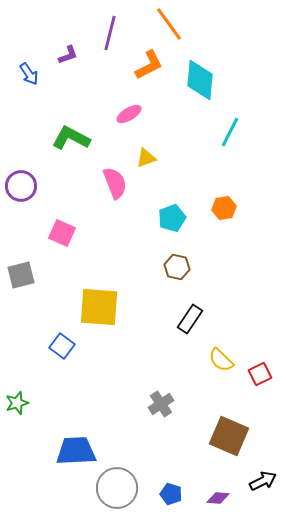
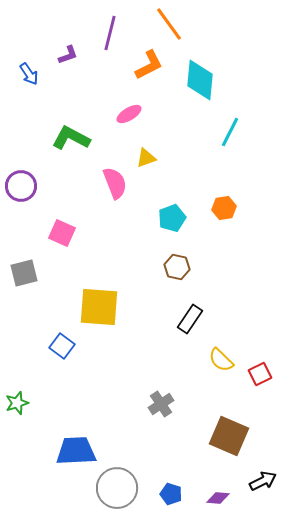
gray square: moved 3 px right, 2 px up
